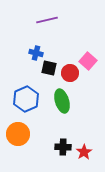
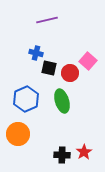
black cross: moved 1 px left, 8 px down
